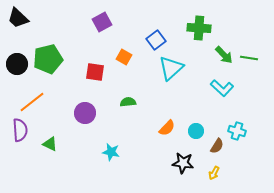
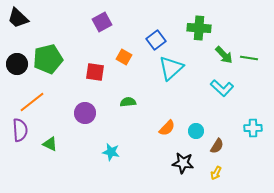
cyan cross: moved 16 px right, 3 px up; rotated 18 degrees counterclockwise
yellow arrow: moved 2 px right
